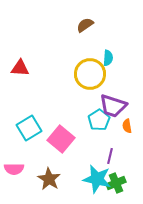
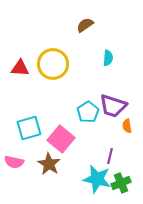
yellow circle: moved 37 px left, 10 px up
cyan pentagon: moved 11 px left, 8 px up
cyan square: rotated 15 degrees clockwise
pink semicircle: moved 7 px up; rotated 12 degrees clockwise
brown star: moved 15 px up
green cross: moved 5 px right
